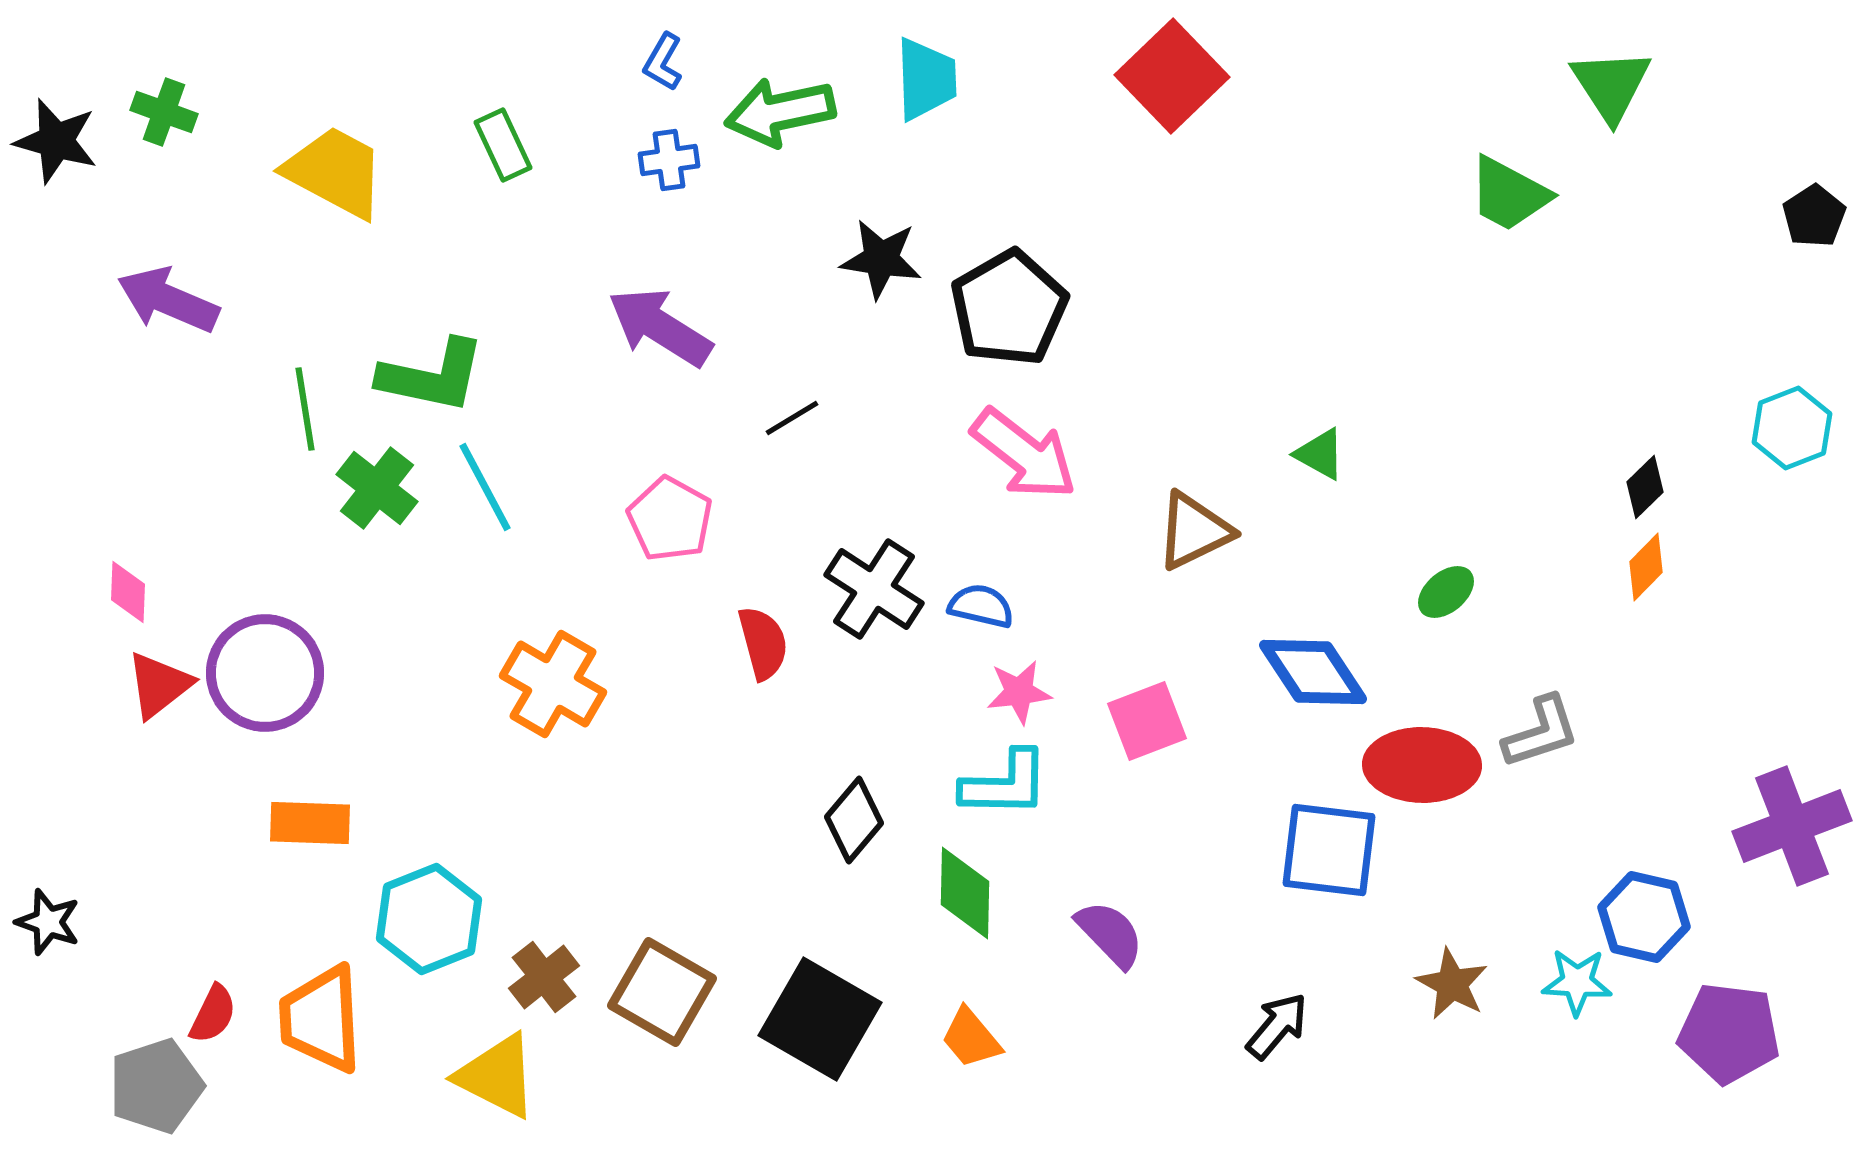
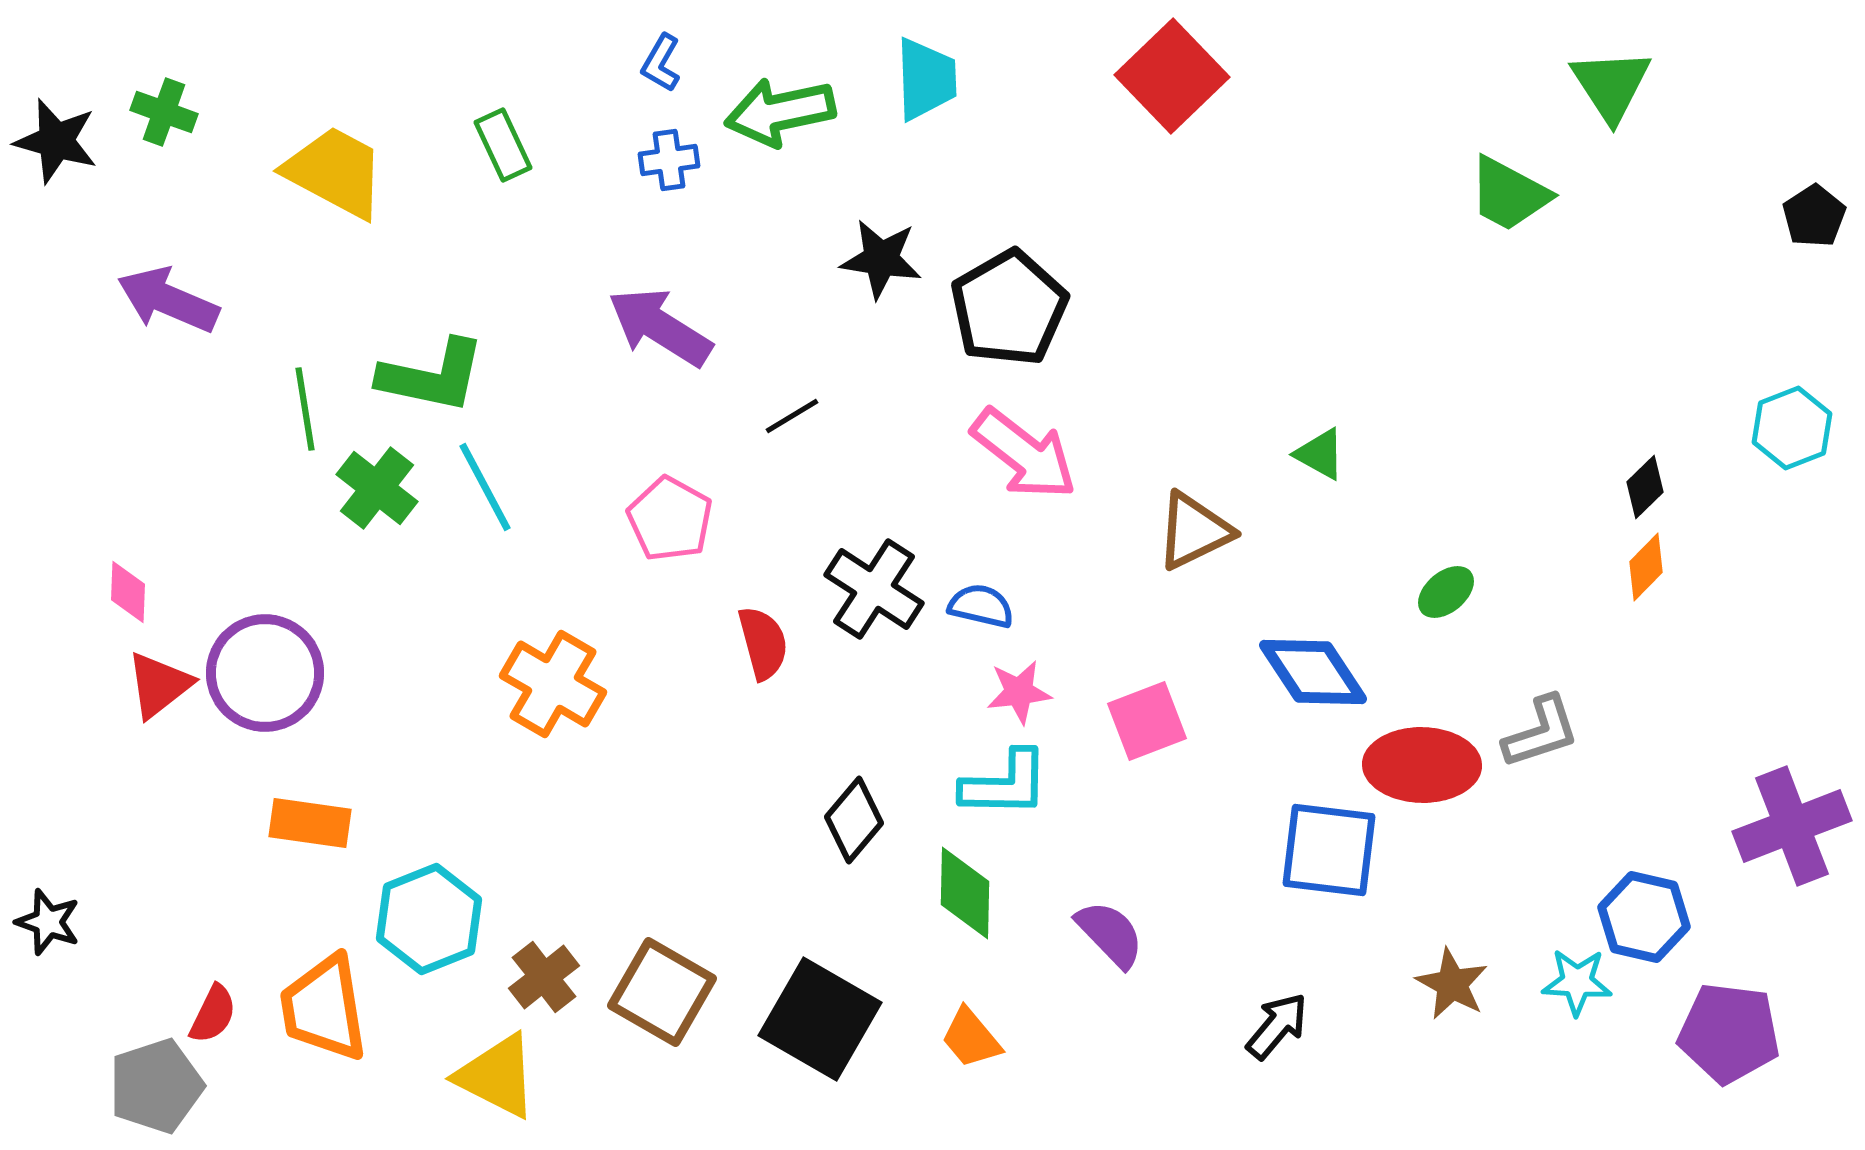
blue L-shape at (663, 62): moved 2 px left, 1 px down
black line at (792, 418): moved 2 px up
orange rectangle at (310, 823): rotated 6 degrees clockwise
orange trapezoid at (321, 1019): moved 3 px right, 11 px up; rotated 6 degrees counterclockwise
